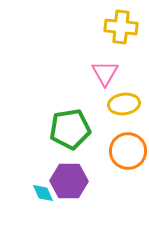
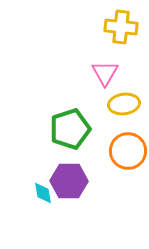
green pentagon: rotated 9 degrees counterclockwise
cyan diamond: rotated 15 degrees clockwise
